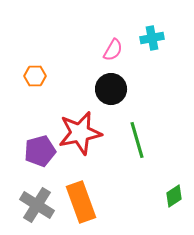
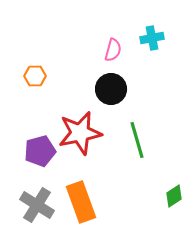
pink semicircle: rotated 15 degrees counterclockwise
